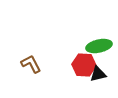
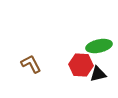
red hexagon: moved 3 px left
